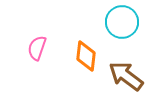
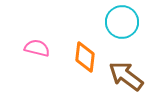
pink semicircle: rotated 85 degrees clockwise
orange diamond: moved 1 px left, 1 px down
